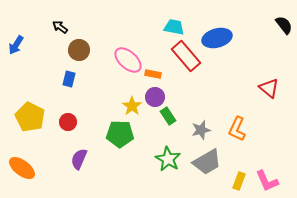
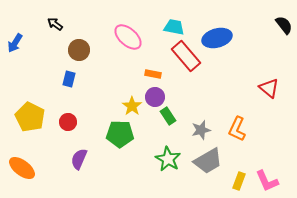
black arrow: moved 5 px left, 3 px up
blue arrow: moved 1 px left, 2 px up
pink ellipse: moved 23 px up
gray trapezoid: moved 1 px right, 1 px up
